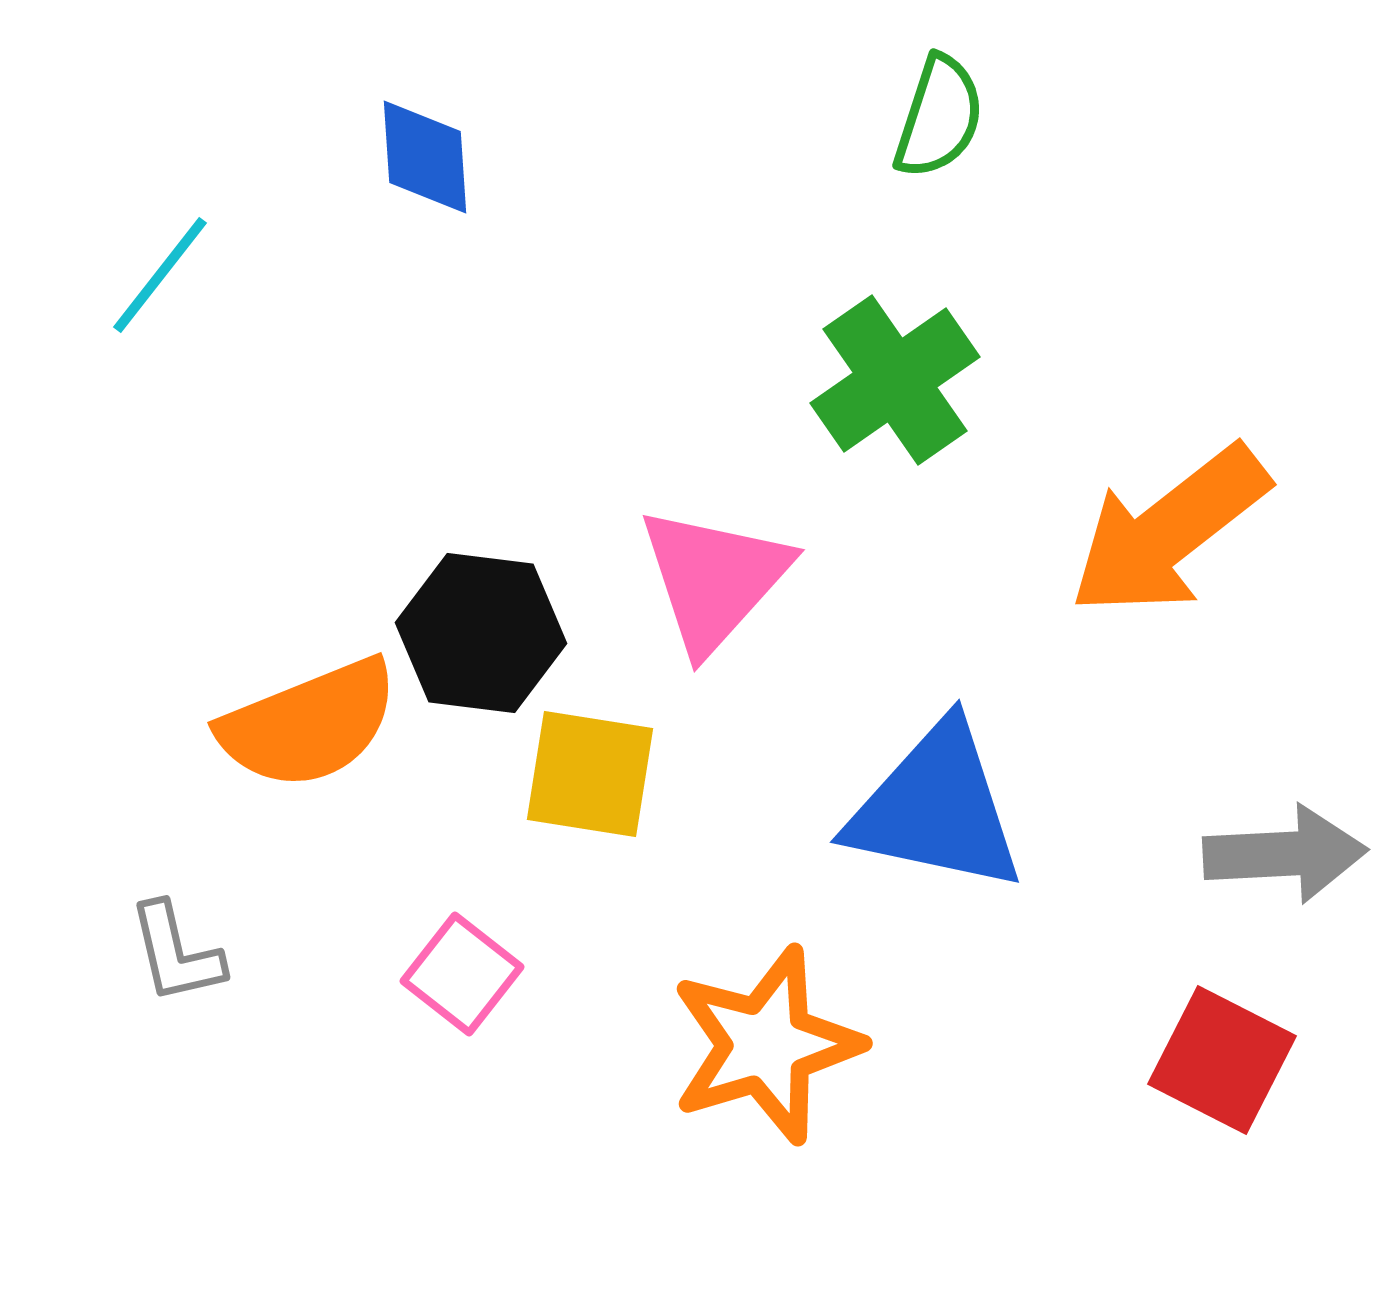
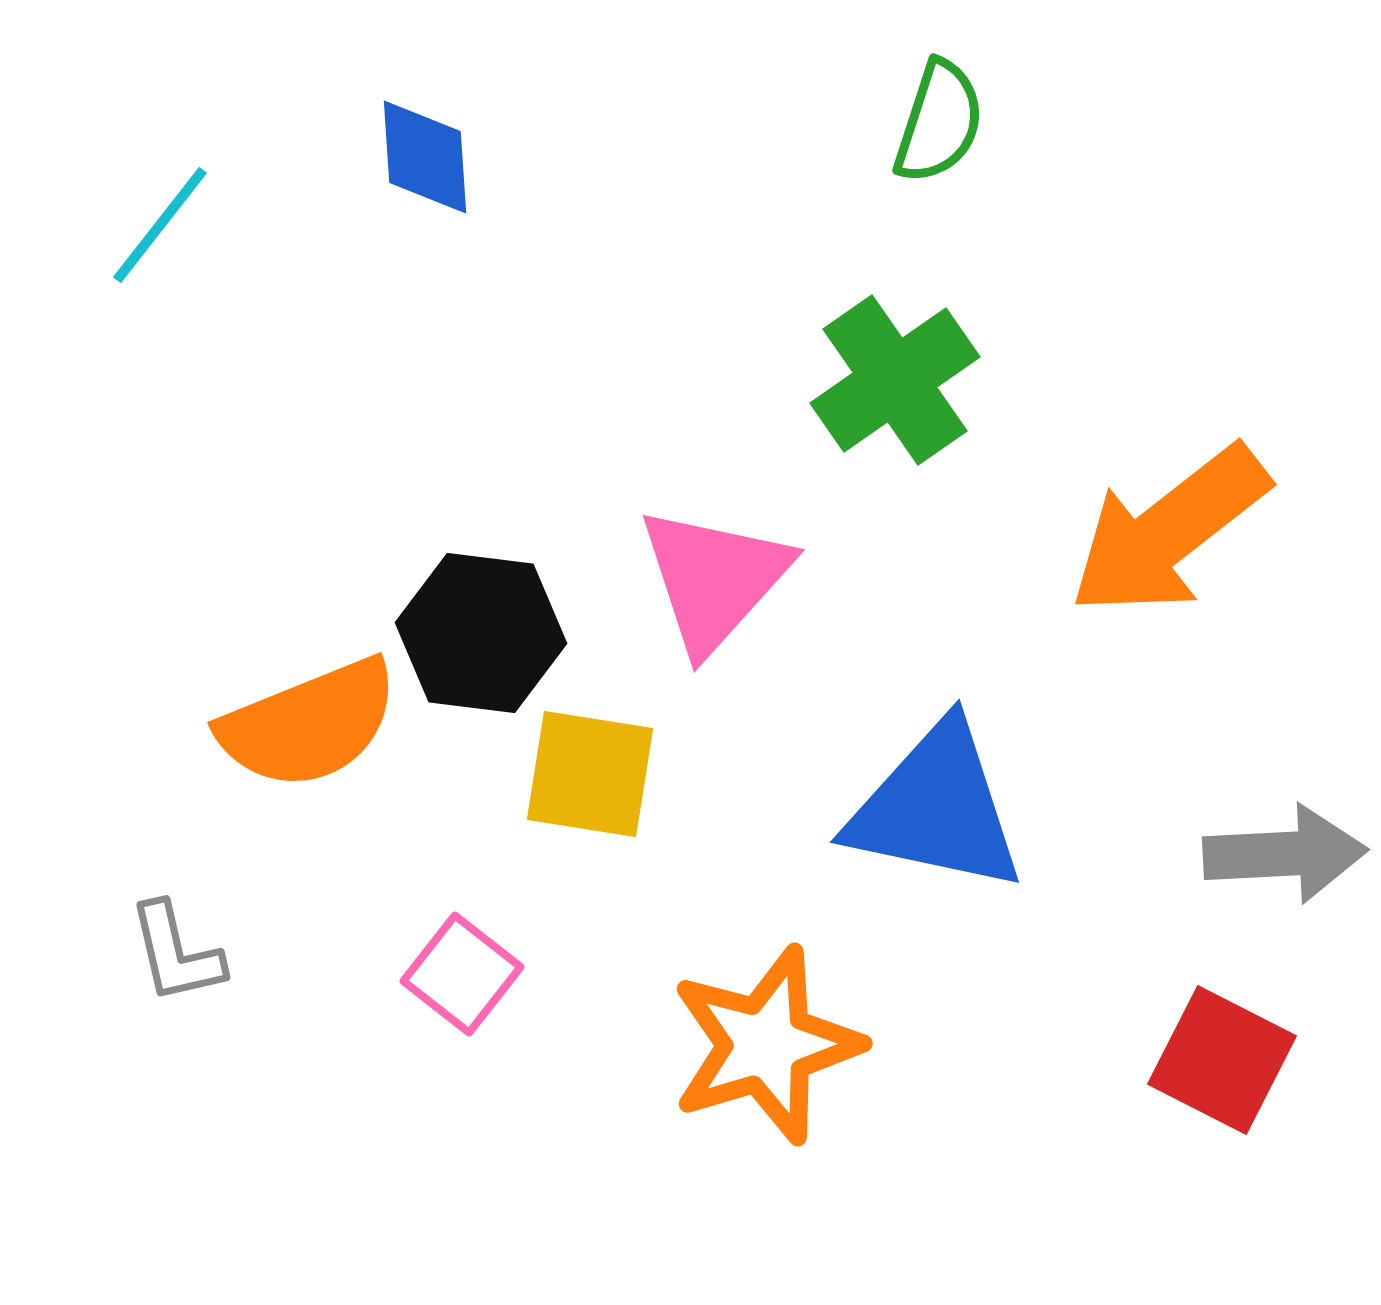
green semicircle: moved 5 px down
cyan line: moved 50 px up
